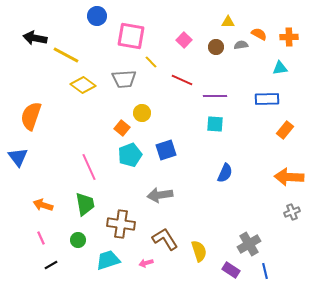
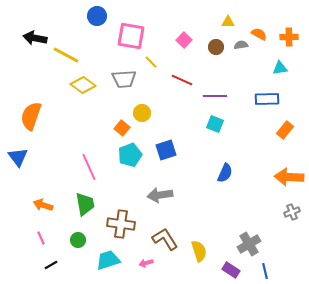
cyan square at (215, 124): rotated 18 degrees clockwise
